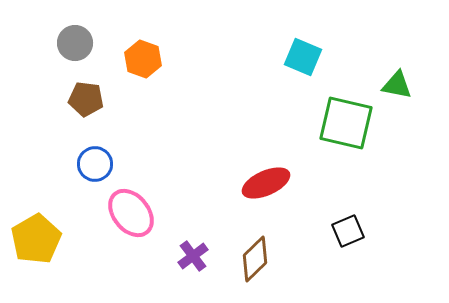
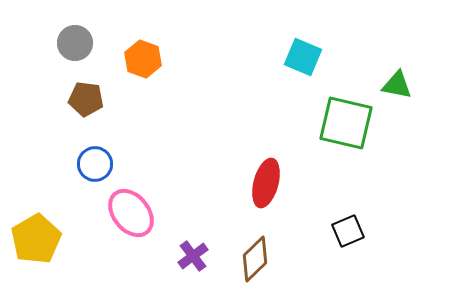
red ellipse: rotated 51 degrees counterclockwise
